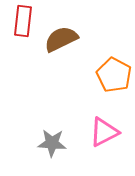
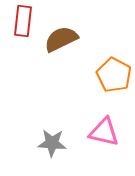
pink triangle: rotated 40 degrees clockwise
